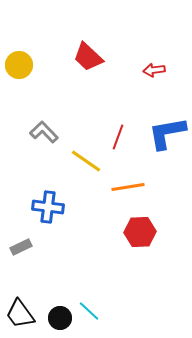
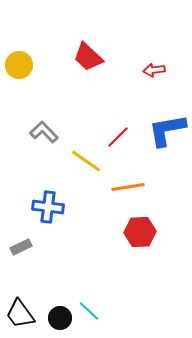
blue L-shape: moved 3 px up
red line: rotated 25 degrees clockwise
